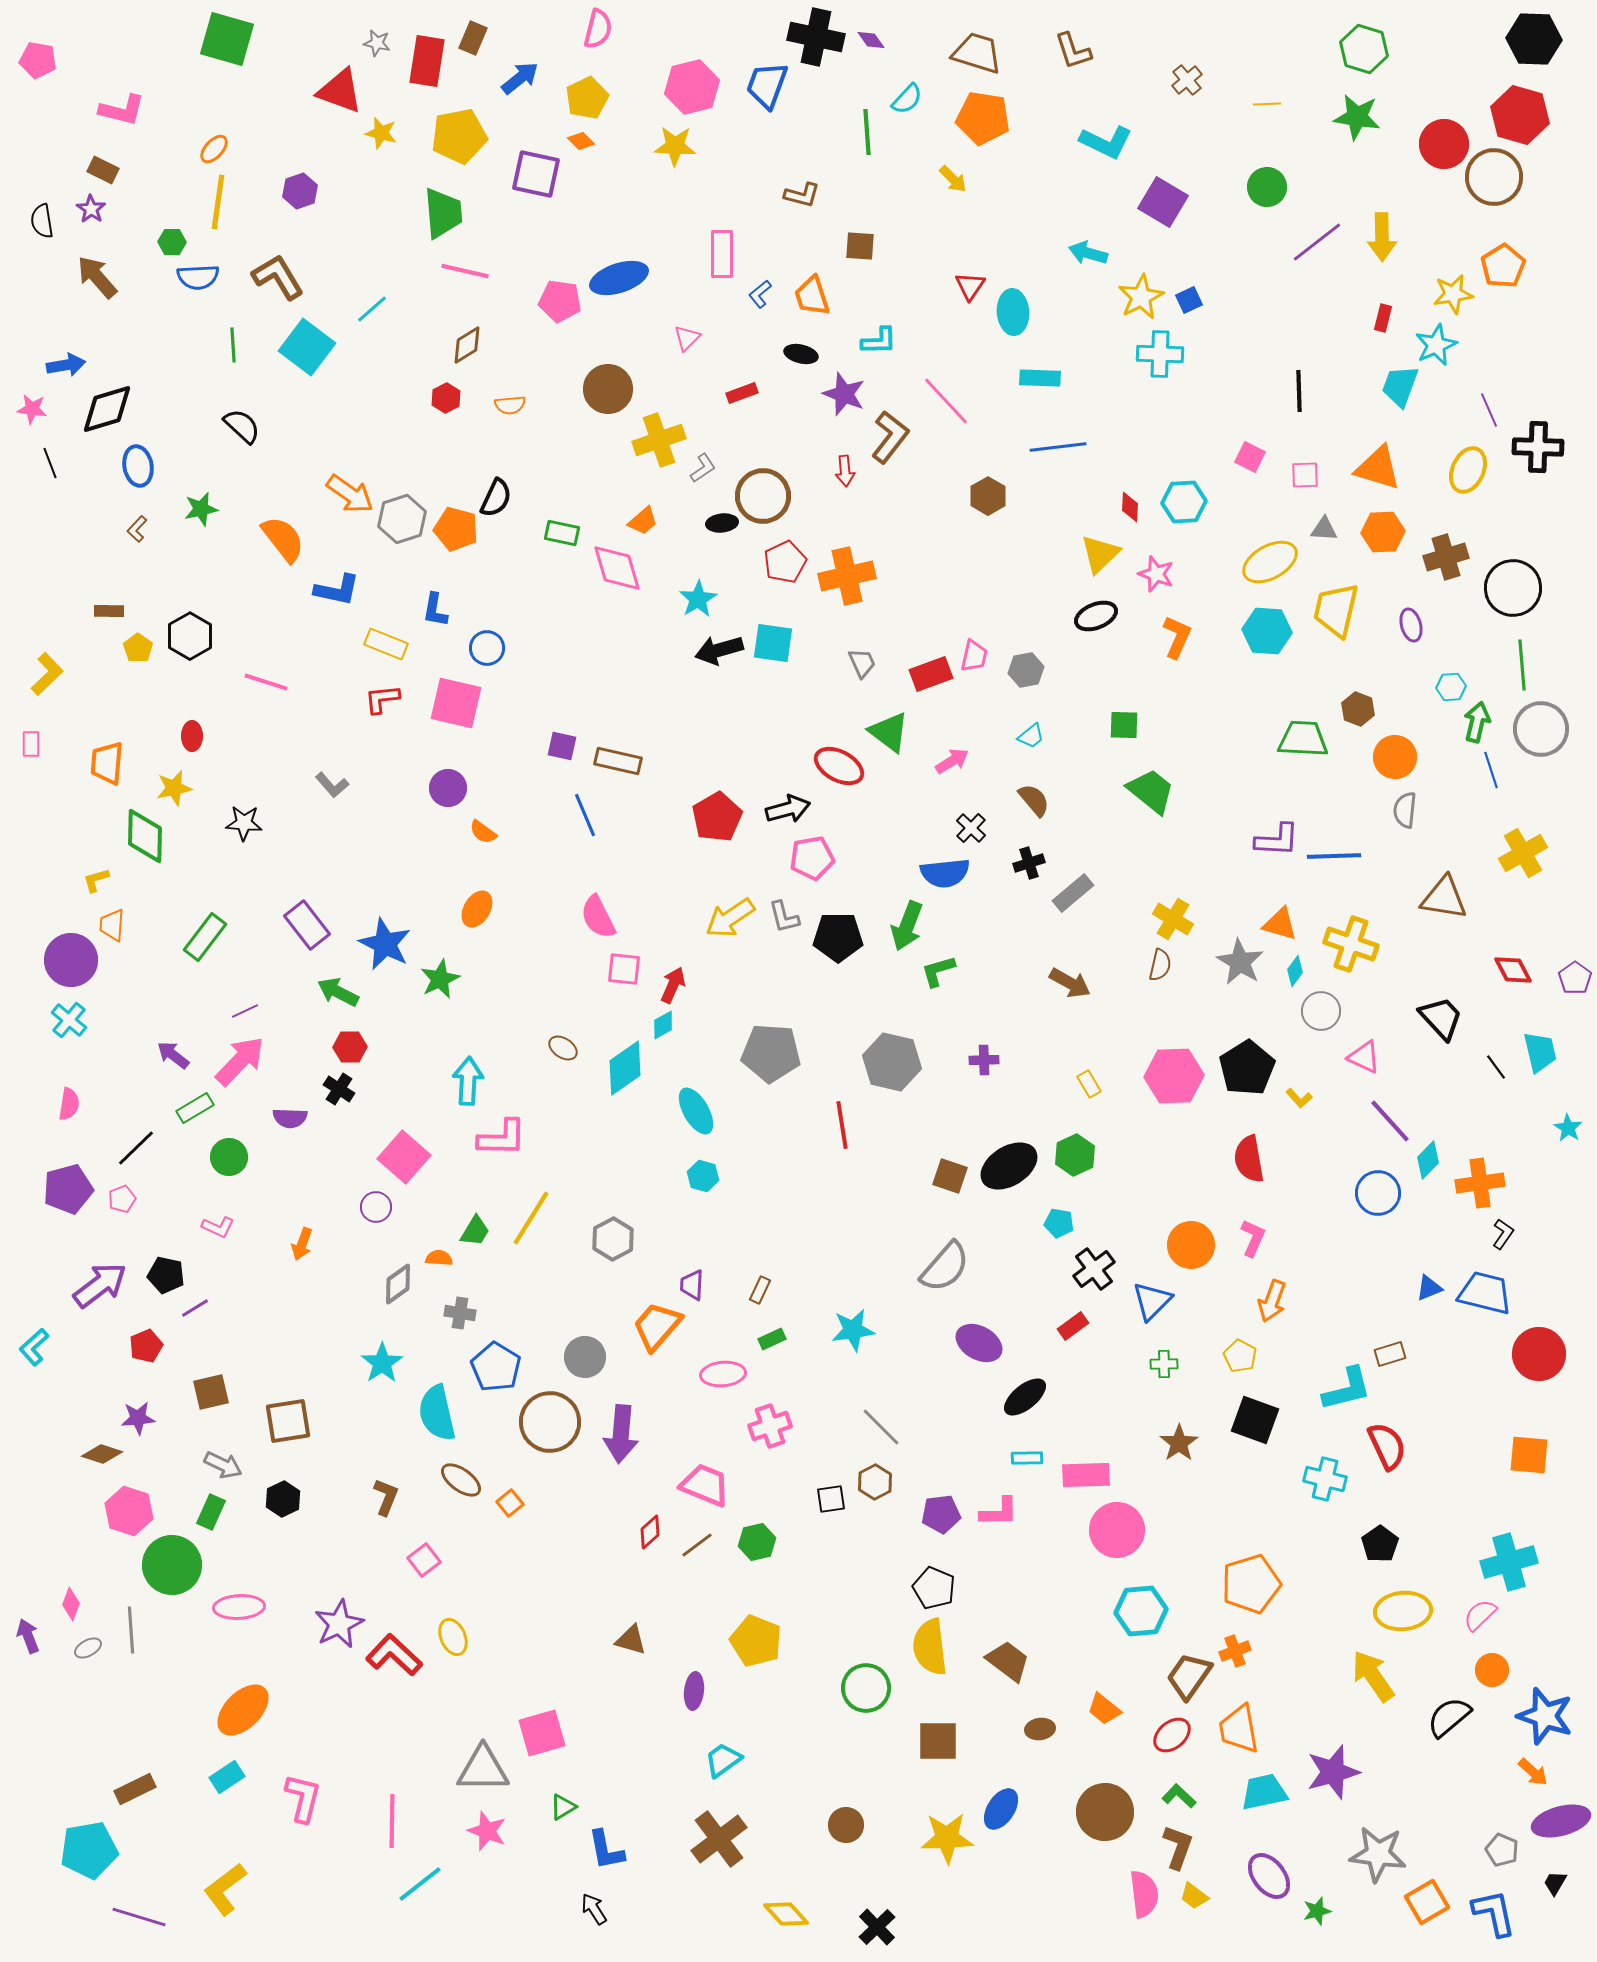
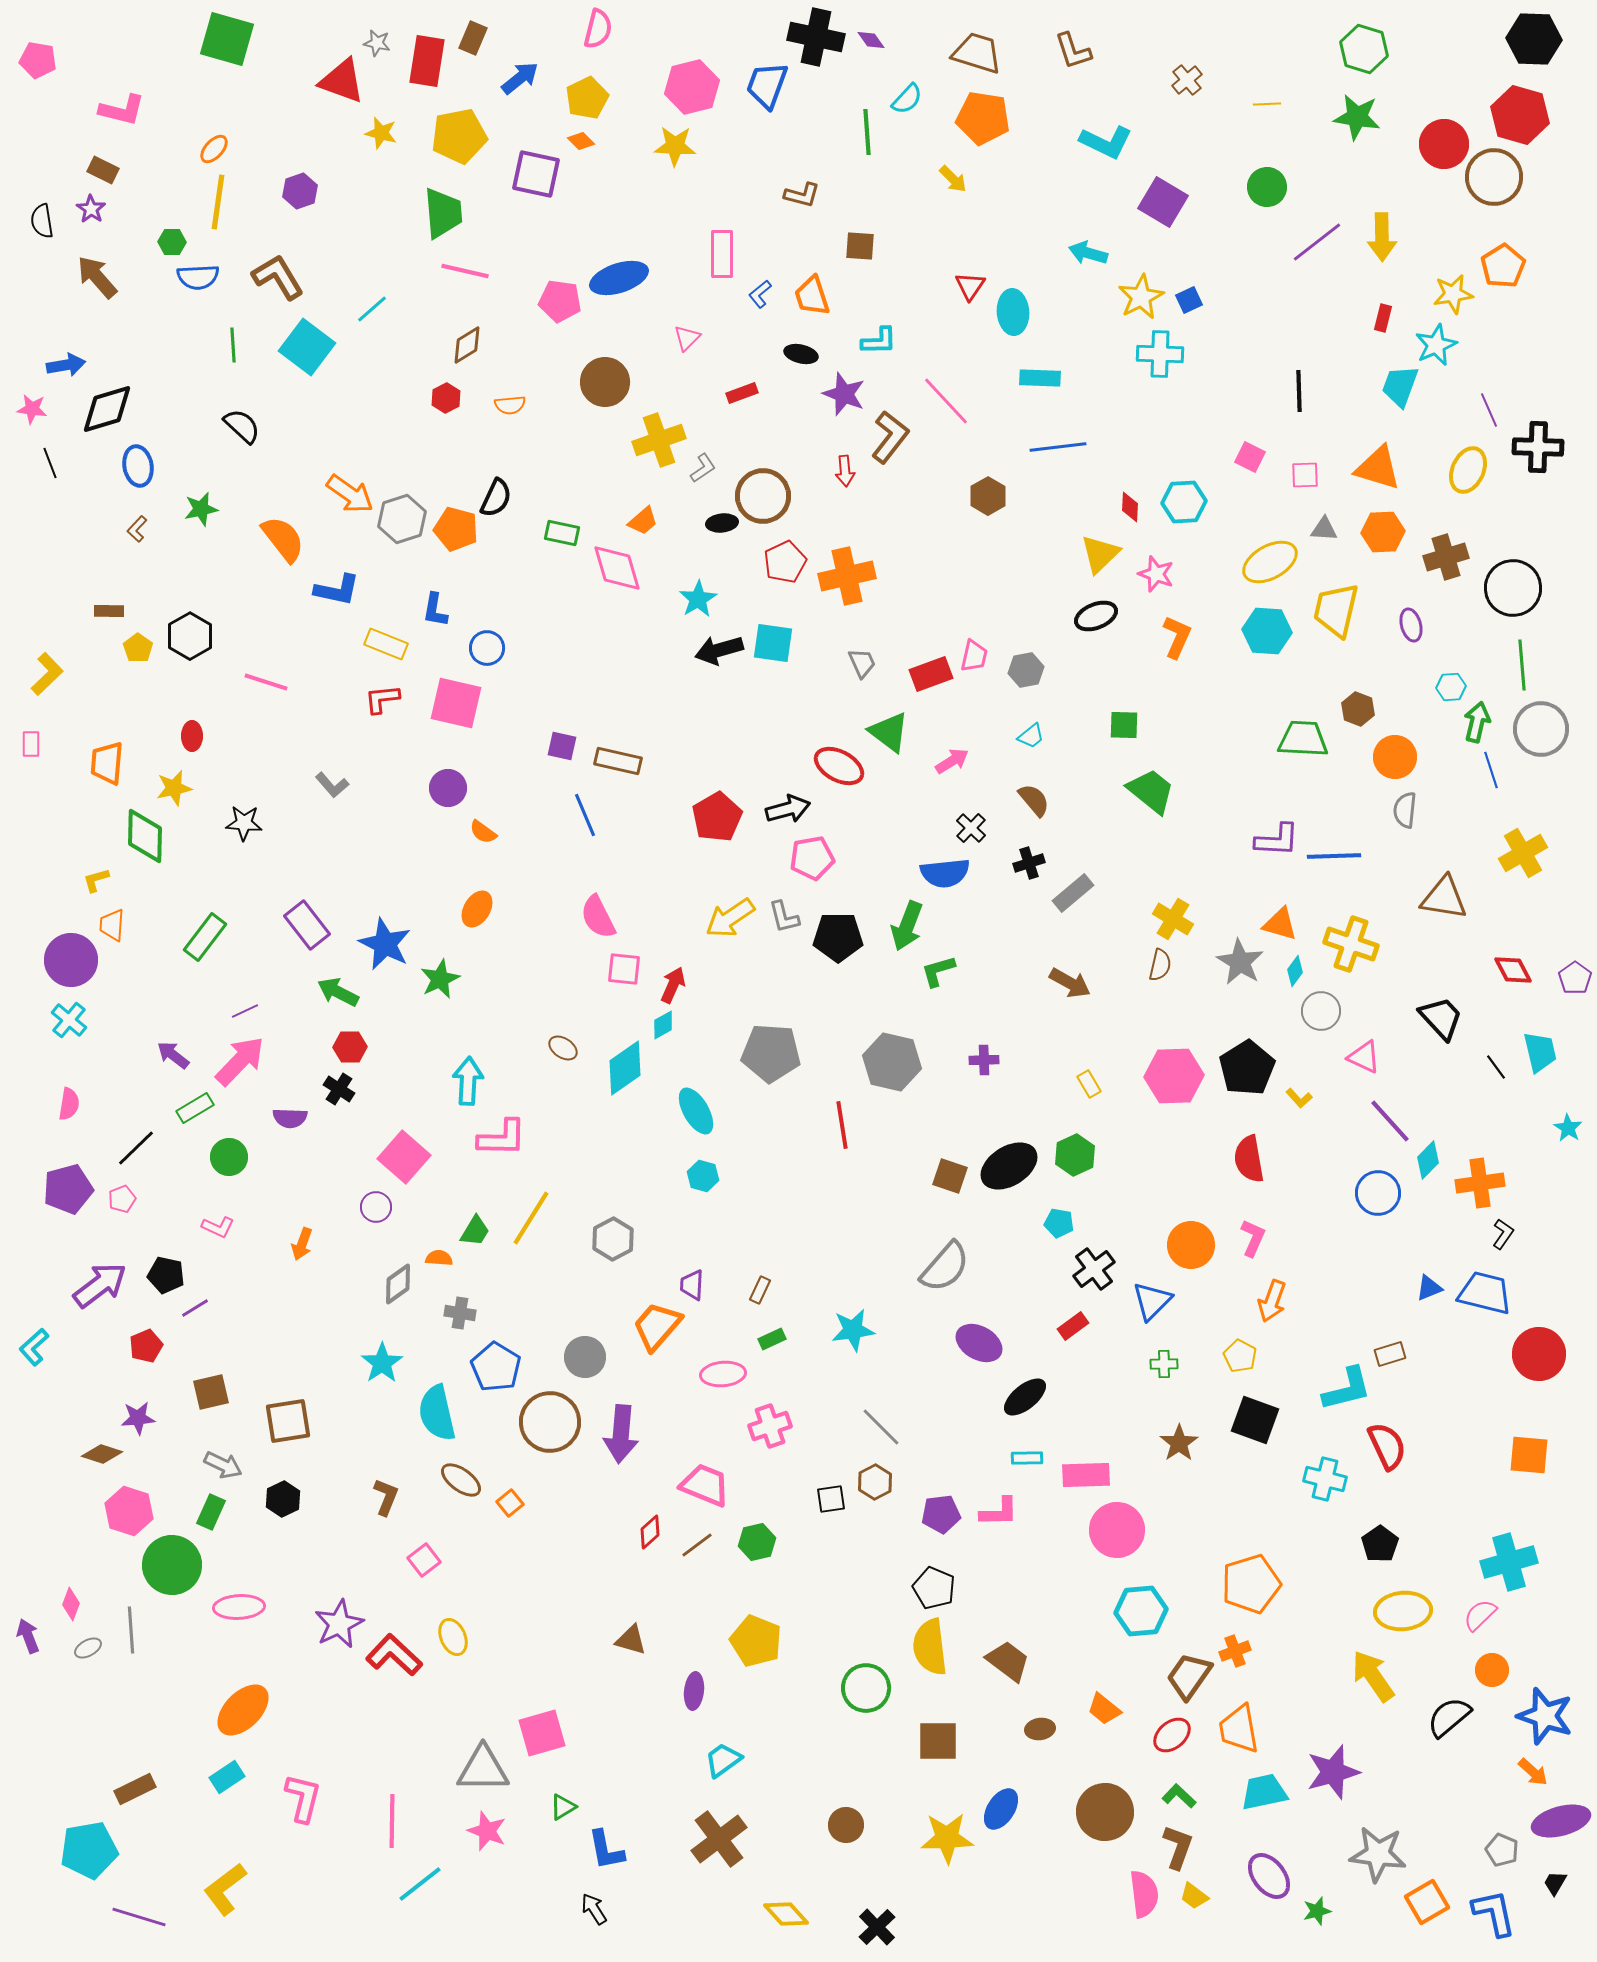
red triangle at (340, 91): moved 2 px right, 10 px up
brown circle at (608, 389): moved 3 px left, 7 px up
